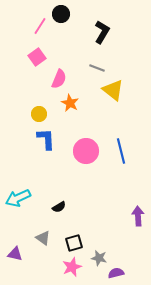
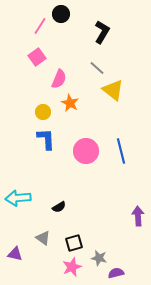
gray line: rotated 21 degrees clockwise
yellow circle: moved 4 px right, 2 px up
cyan arrow: rotated 20 degrees clockwise
